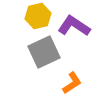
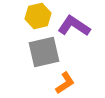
gray square: rotated 12 degrees clockwise
orange L-shape: moved 7 px left
